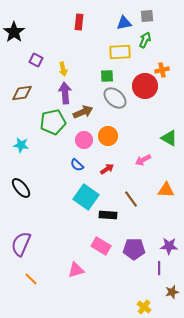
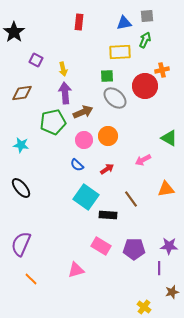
orange triangle: moved 1 px up; rotated 12 degrees counterclockwise
